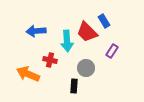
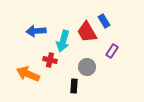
red trapezoid: rotated 15 degrees clockwise
cyan arrow: moved 4 px left; rotated 20 degrees clockwise
gray circle: moved 1 px right, 1 px up
